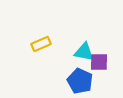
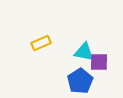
yellow rectangle: moved 1 px up
blue pentagon: rotated 15 degrees clockwise
